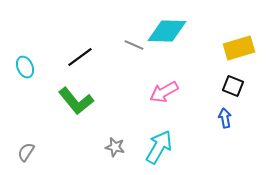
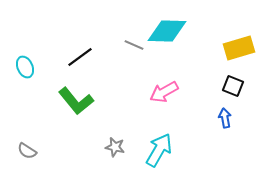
cyan arrow: moved 3 px down
gray semicircle: moved 1 px right, 1 px up; rotated 90 degrees counterclockwise
